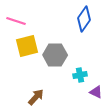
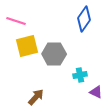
gray hexagon: moved 1 px left, 1 px up
